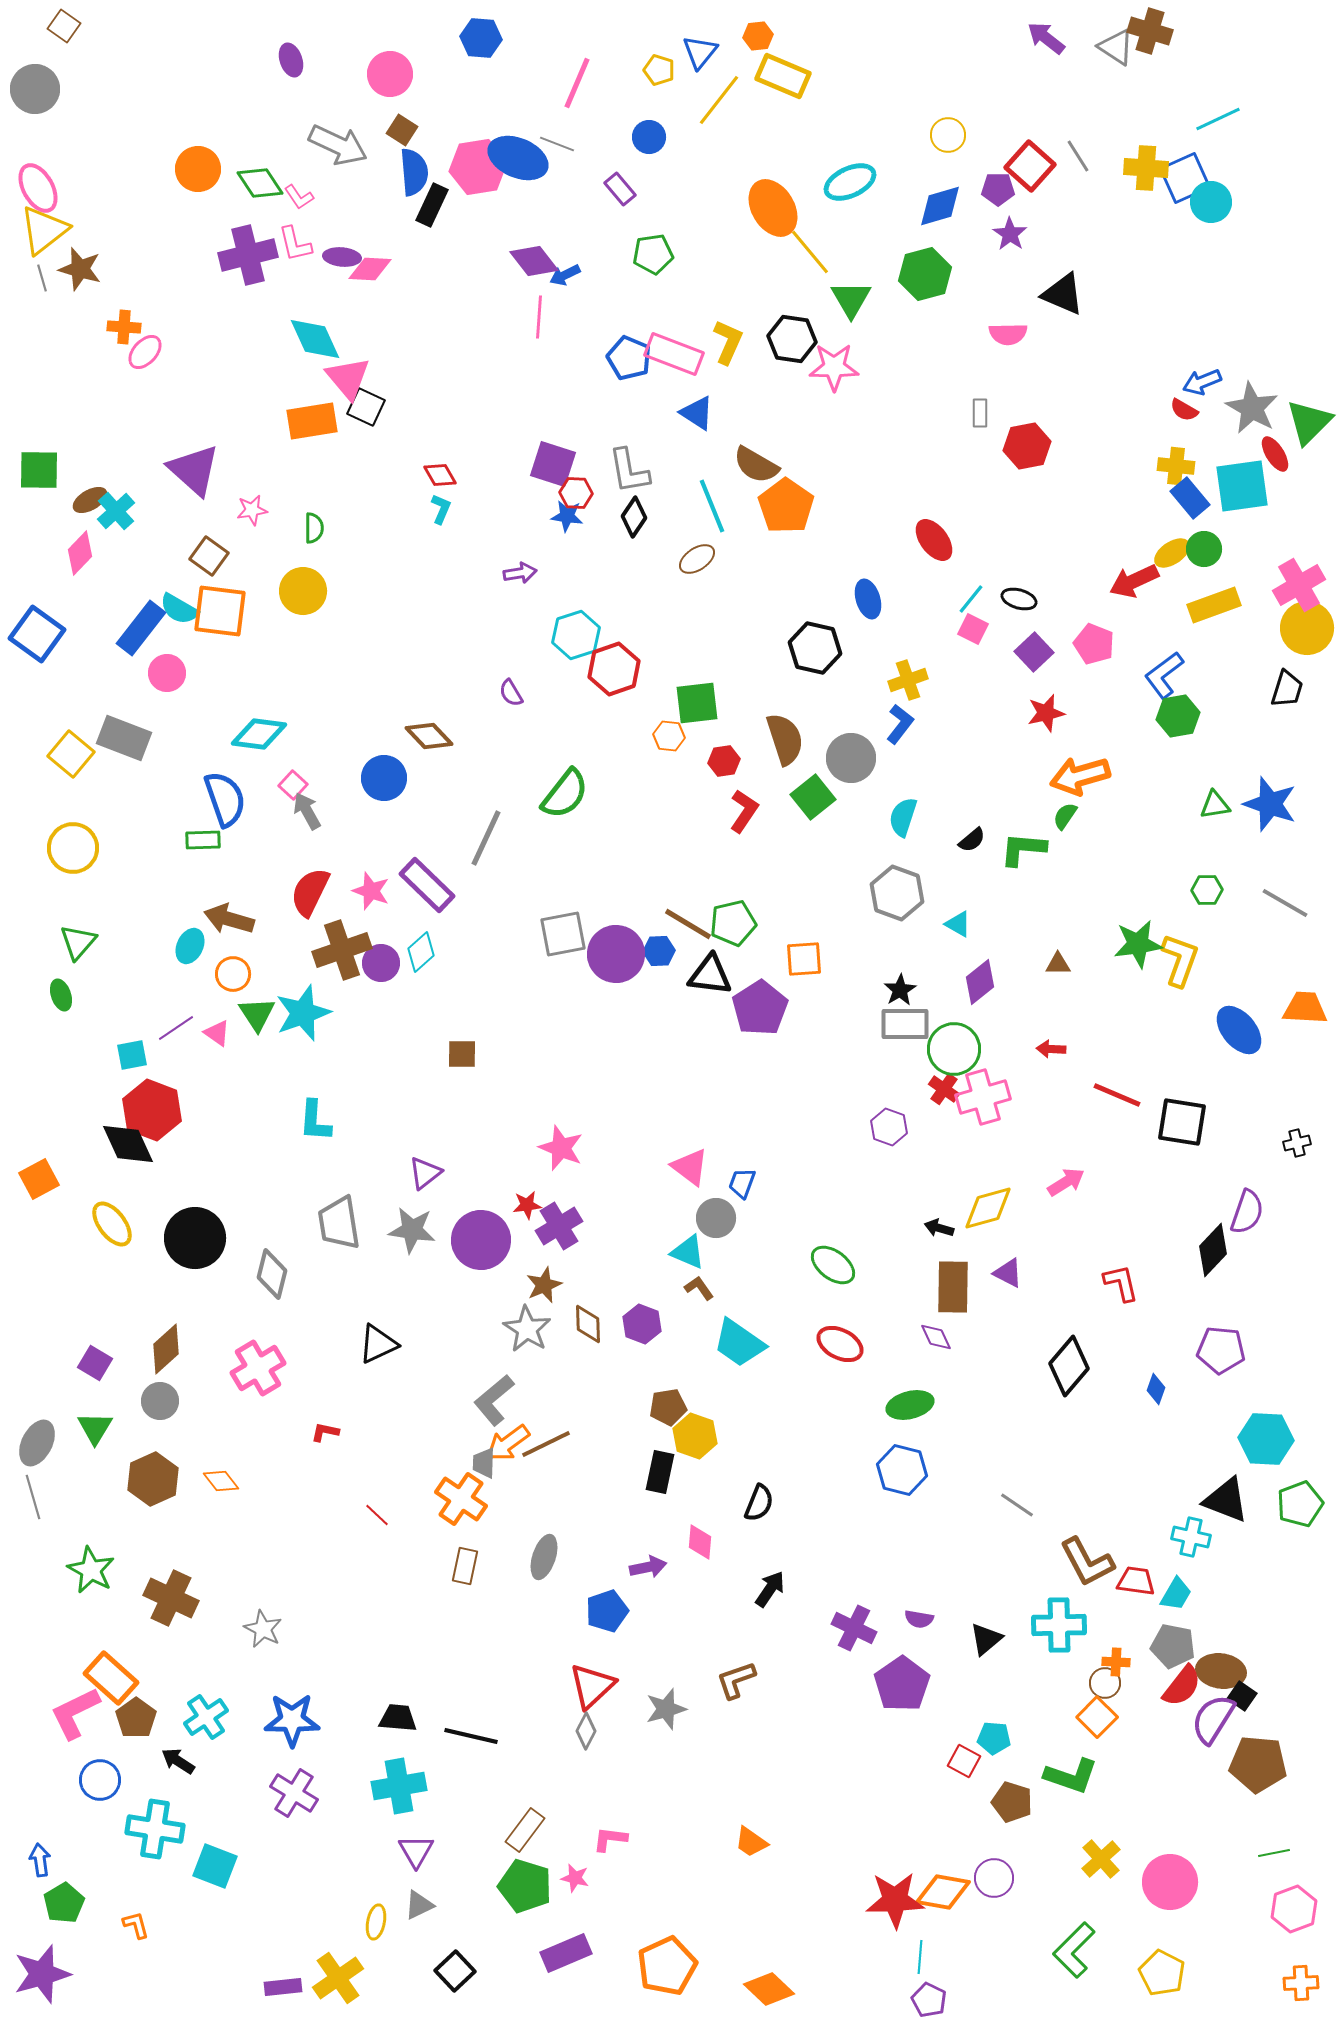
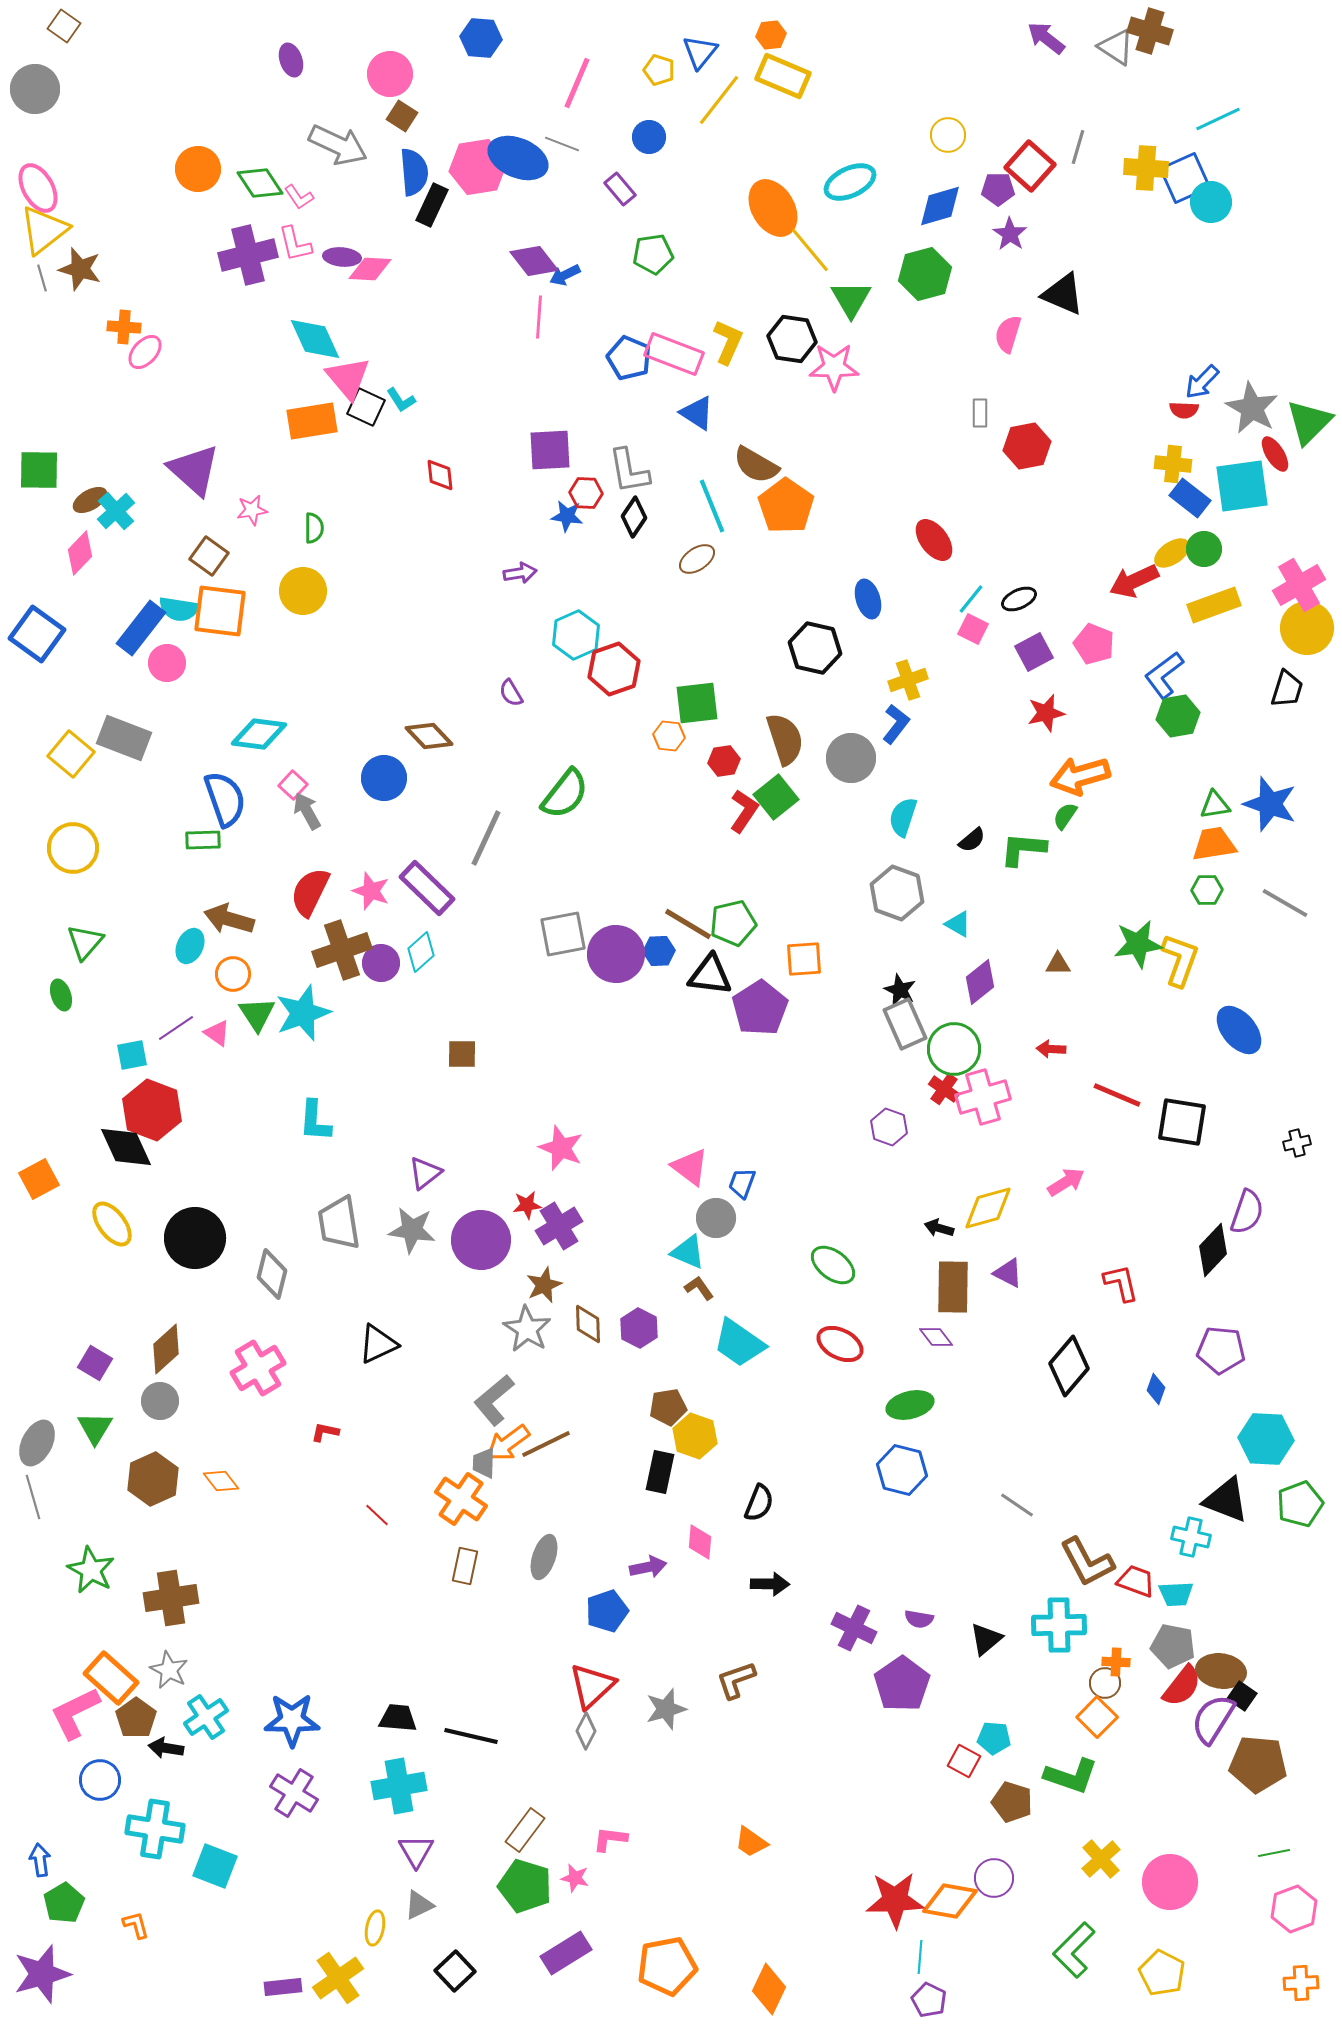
orange hexagon at (758, 36): moved 13 px right, 1 px up
brown square at (402, 130): moved 14 px up
gray line at (557, 144): moved 5 px right
gray line at (1078, 156): moved 9 px up; rotated 48 degrees clockwise
yellow line at (810, 252): moved 2 px up
pink semicircle at (1008, 334): rotated 108 degrees clockwise
blue arrow at (1202, 382): rotated 24 degrees counterclockwise
red semicircle at (1184, 410): rotated 28 degrees counterclockwise
purple square at (553, 464): moved 3 px left, 14 px up; rotated 21 degrees counterclockwise
yellow cross at (1176, 466): moved 3 px left, 2 px up
red diamond at (440, 475): rotated 24 degrees clockwise
red hexagon at (576, 493): moved 10 px right
blue rectangle at (1190, 498): rotated 12 degrees counterclockwise
cyan L-shape at (441, 509): moved 40 px left, 109 px up; rotated 124 degrees clockwise
black ellipse at (1019, 599): rotated 40 degrees counterclockwise
cyan semicircle at (179, 609): rotated 21 degrees counterclockwise
cyan hexagon at (576, 635): rotated 6 degrees counterclockwise
purple square at (1034, 652): rotated 15 degrees clockwise
pink circle at (167, 673): moved 10 px up
blue L-shape at (900, 724): moved 4 px left
green square at (813, 797): moved 37 px left
purple rectangle at (427, 885): moved 3 px down
green triangle at (78, 942): moved 7 px right
black star at (900, 990): rotated 16 degrees counterclockwise
orange trapezoid at (1305, 1008): moved 91 px left, 164 px up; rotated 12 degrees counterclockwise
gray rectangle at (905, 1024): rotated 66 degrees clockwise
black diamond at (128, 1144): moved 2 px left, 3 px down
purple hexagon at (642, 1324): moved 3 px left, 4 px down; rotated 6 degrees clockwise
purple diamond at (936, 1337): rotated 12 degrees counterclockwise
red trapezoid at (1136, 1581): rotated 12 degrees clockwise
black arrow at (770, 1589): moved 5 px up; rotated 57 degrees clockwise
cyan trapezoid at (1176, 1594): rotated 57 degrees clockwise
brown cross at (171, 1598): rotated 34 degrees counterclockwise
gray star at (263, 1629): moved 94 px left, 41 px down
black arrow at (178, 1761): moved 12 px left, 13 px up; rotated 24 degrees counterclockwise
orange diamond at (943, 1892): moved 7 px right, 9 px down
yellow ellipse at (376, 1922): moved 1 px left, 6 px down
purple rectangle at (566, 1953): rotated 9 degrees counterclockwise
orange pentagon at (667, 1966): rotated 14 degrees clockwise
orange diamond at (769, 1989): rotated 72 degrees clockwise
